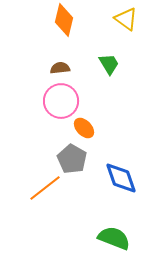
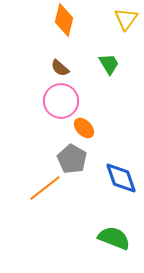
yellow triangle: rotated 30 degrees clockwise
brown semicircle: rotated 132 degrees counterclockwise
